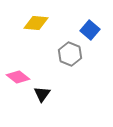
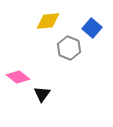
yellow diamond: moved 12 px right, 2 px up; rotated 10 degrees counterclockwise
blue square: moved 2 px right, 2 px up
gray hexagon: moved 1 px left, 6 px up
